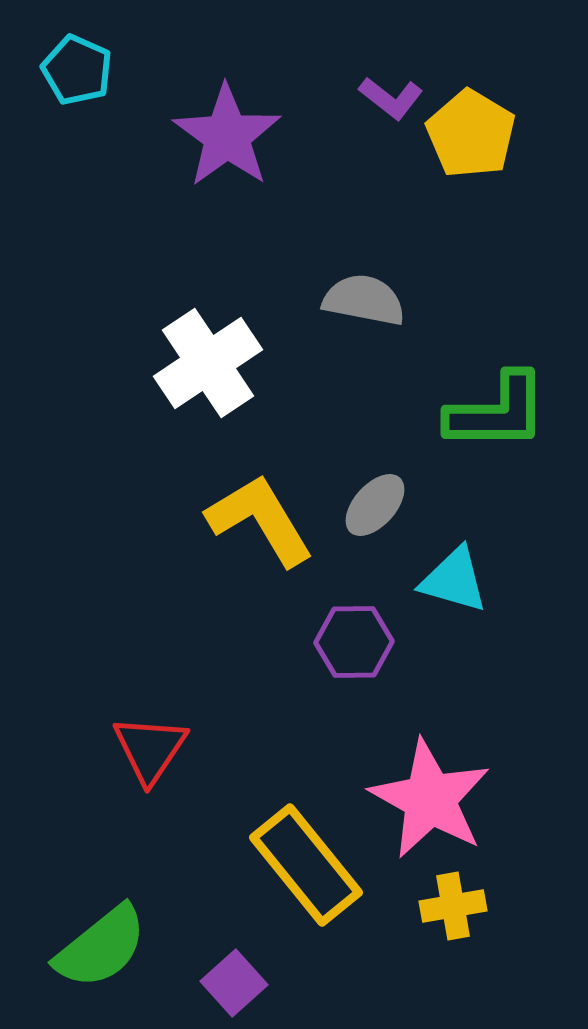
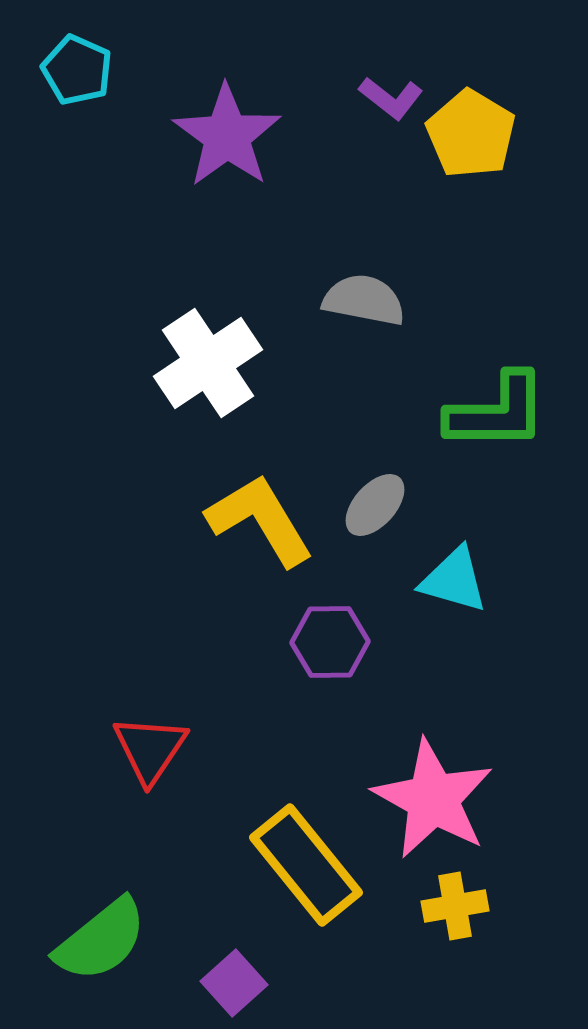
purple hexagon: moved 24 px left
pink star: moved 3 px right
yellow cross: moved 2 px right
green semicircle: moved 7 px up
